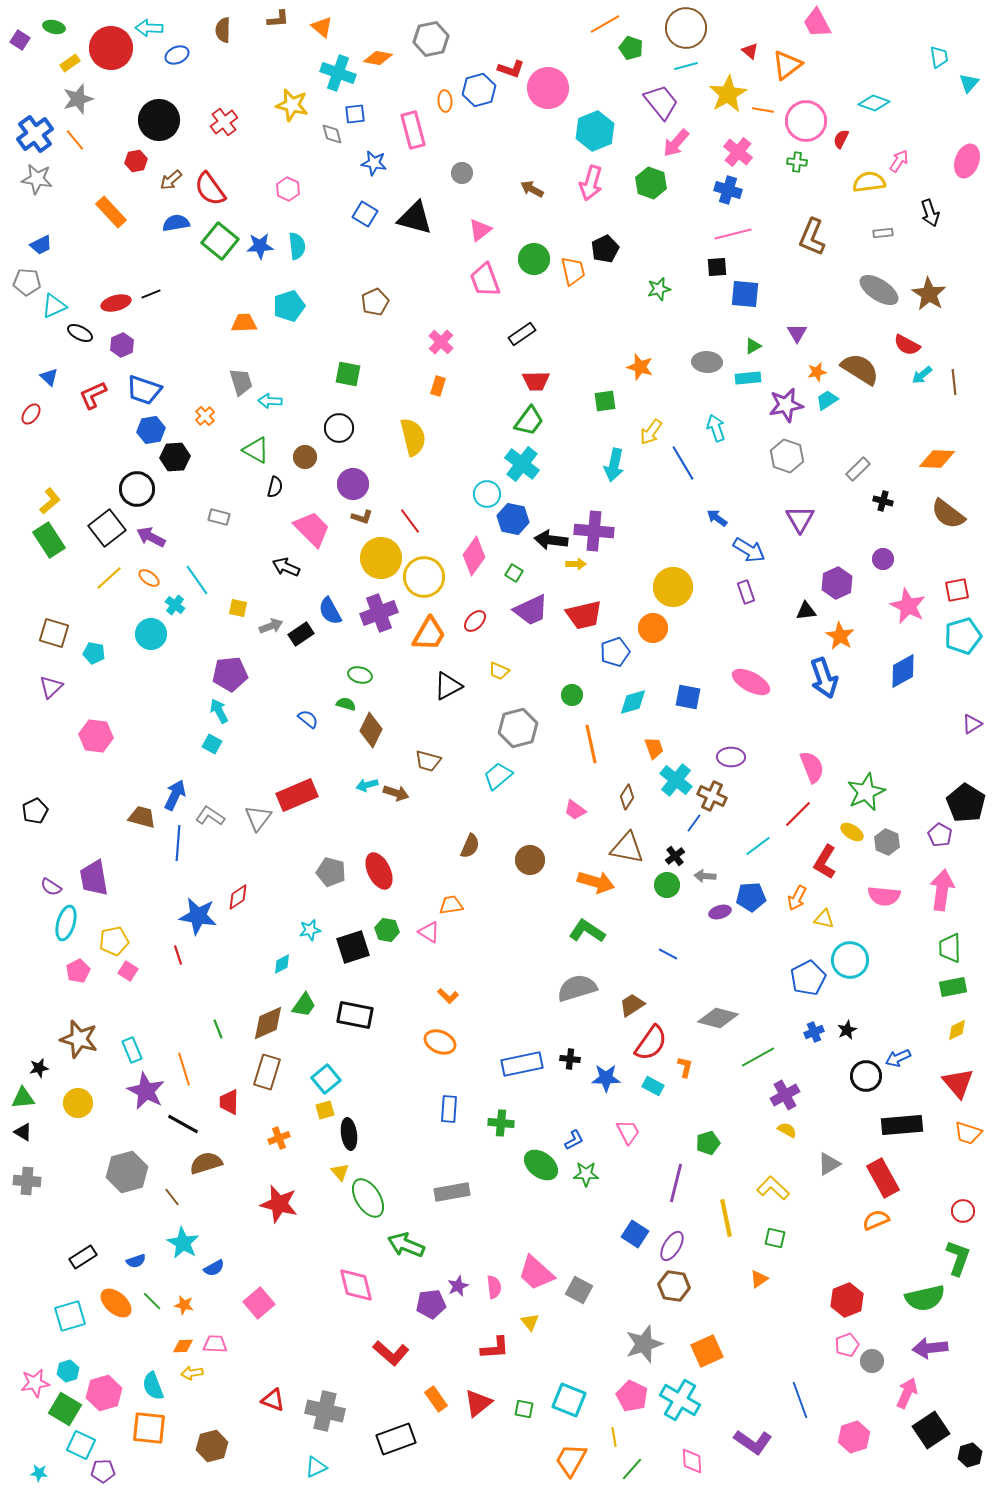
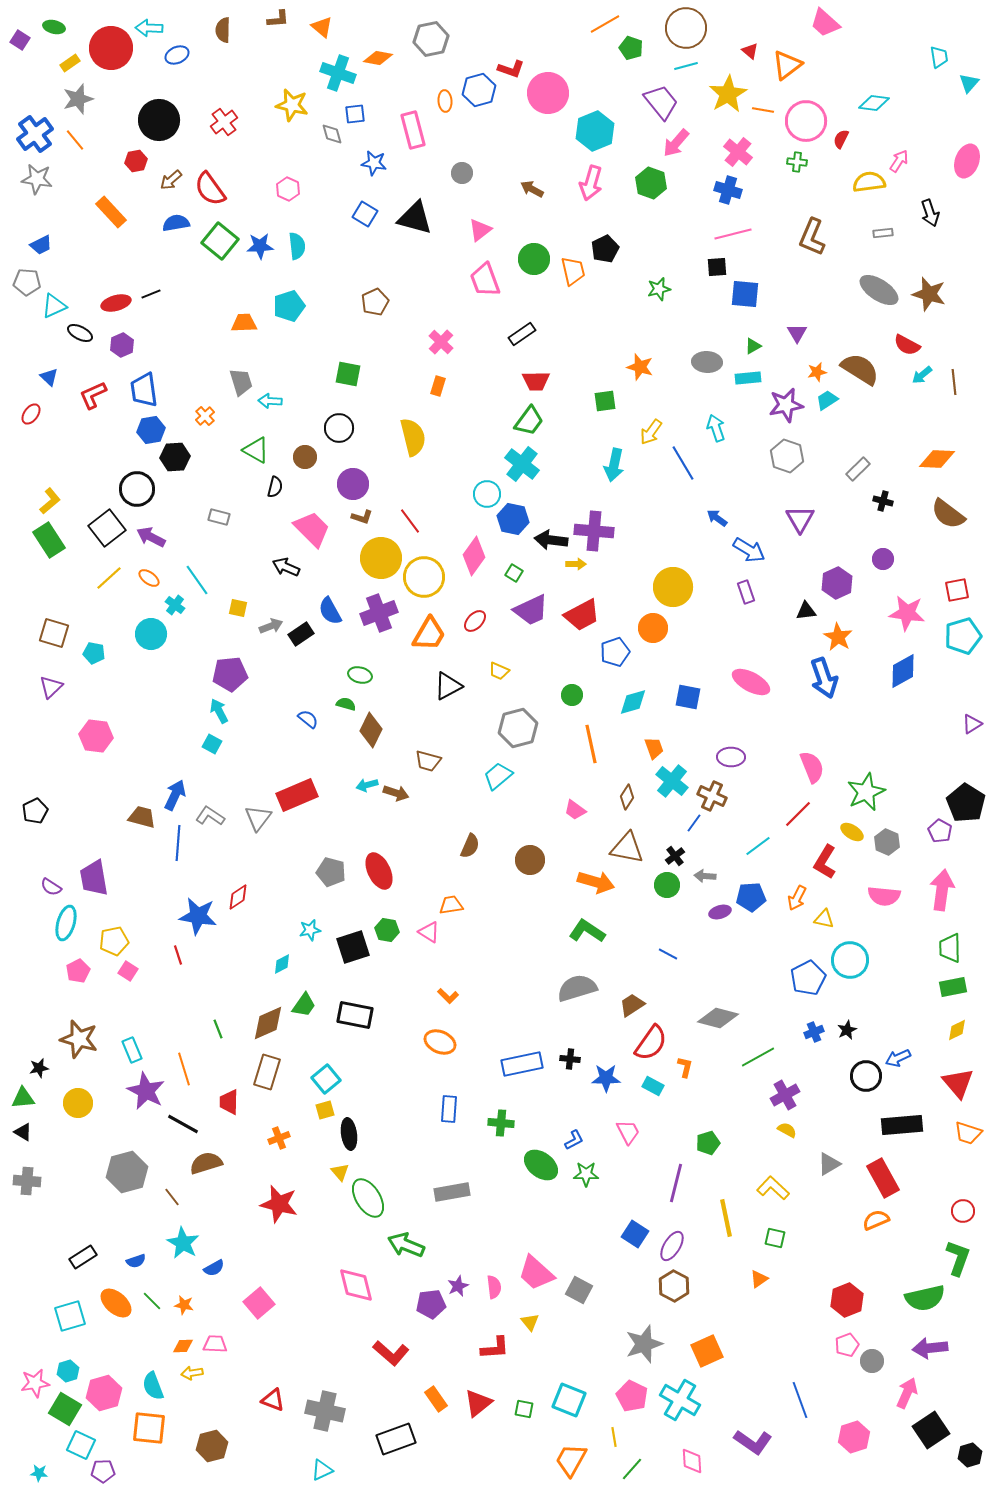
pink trapezoid at (817, 23): moved 8 px right; rotated 20 degrees counterclockwise
pink circle at (548, 88): moved 5 px down
cyan diamond at (874, 103): rotated 12 degrees counterclockwise
brown star at (929, 294): rotated 16 degrees counterclockwise
blue trapezoid at (144, 390): rotated 63 degrees clockwise
pink star at (908, 606): moved 1 px left, 7 px down; rotated 18 degrees counterclockwise
red trapezoid at (584, 615): moved 2 px left; rotated 15 degrees counterclockwise
orange star at (840, 636): moved 2 px left, 1 px down
cyan cross at (676, 780): moved 4 px left, 1 px down
purple pentagon at (940, 835): moved 4 px up
brown hexagon at (674, 1286): rotated 20 degrees clockwise
cyan triangle at (316, 1467): moved 6 px right, 3 px down
